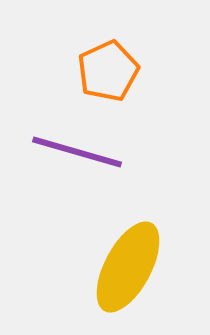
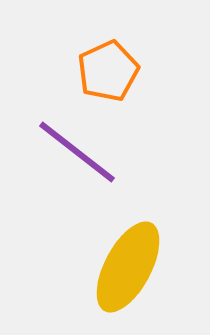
purple line: rotated 22 degrees clockwise
